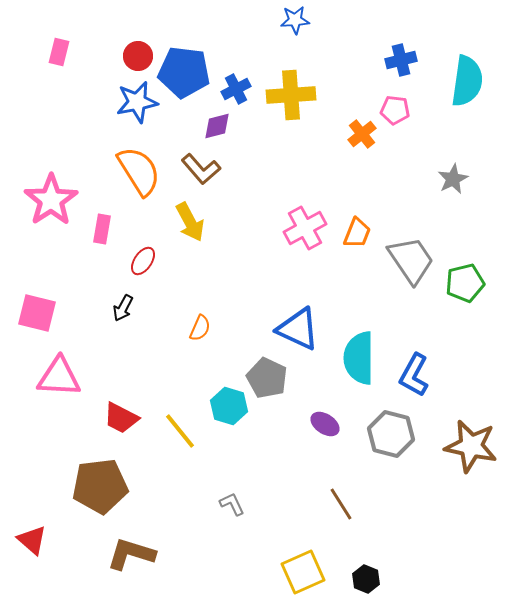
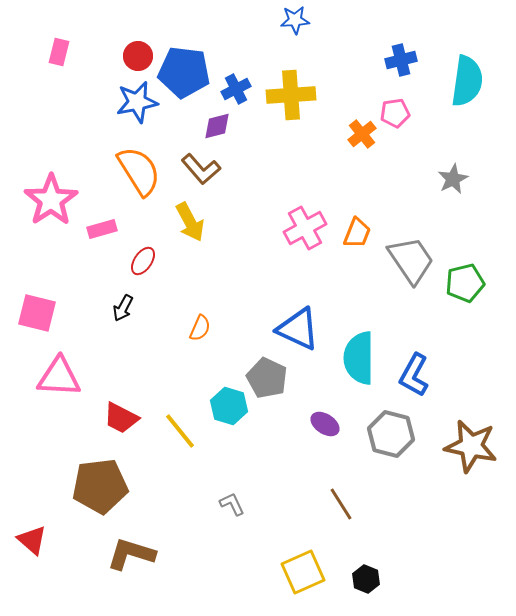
pink pentagon at (395, 110): moved 3 px down; rotated 16 degrees counterclockwise
pink rectangle at (102, 229): rotated 64 degrees clockwise
